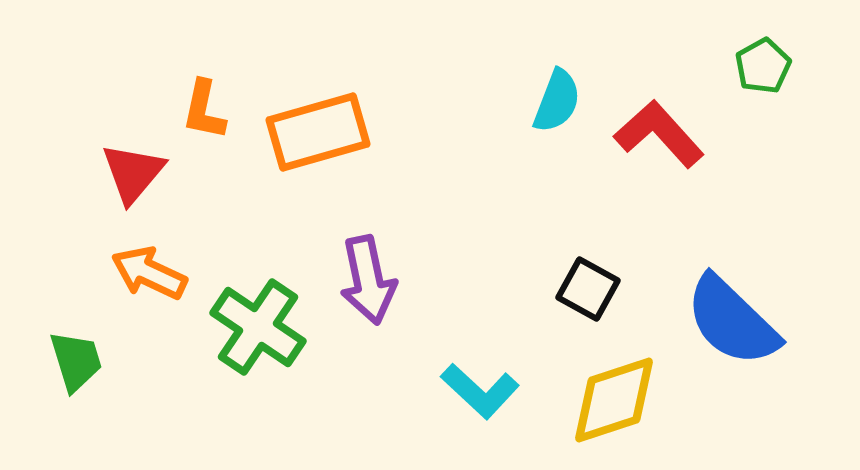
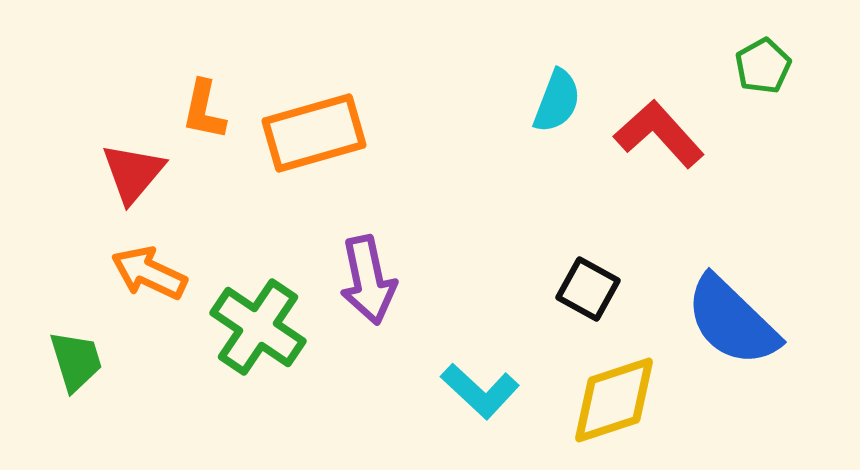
orange rectangle: moved 4 px left, 1 px down
